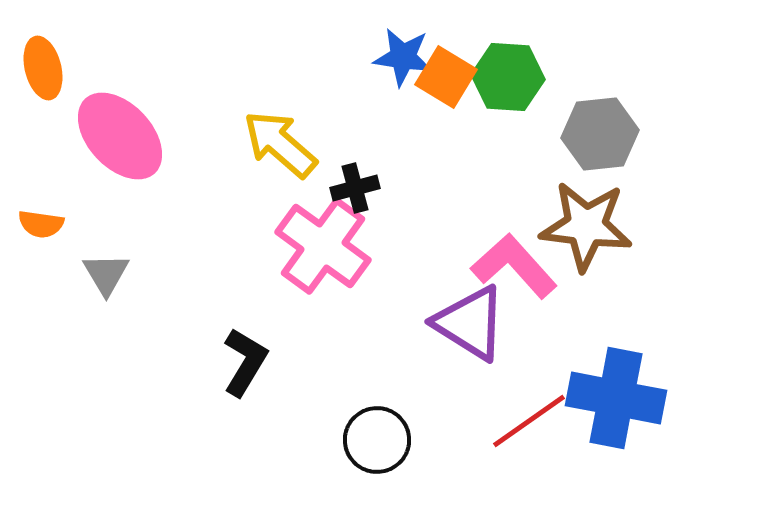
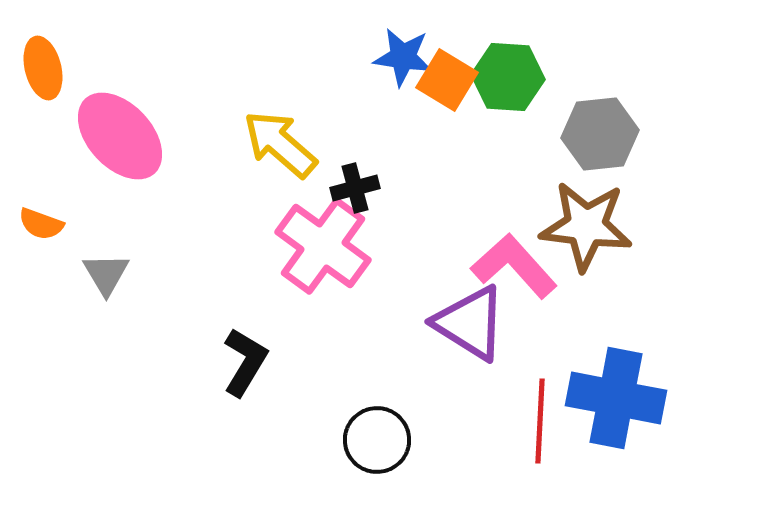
orange square: moved 1 px right, 3 px down
orange semicircle: rotated 12 degrees clockwise
red line: moved 11 px right; rotated 52 degrees counterclockwise
